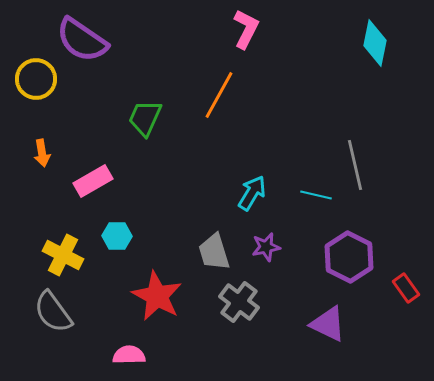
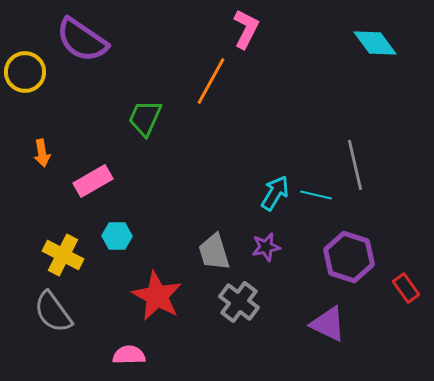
cyan diamond: rotated 48 degrees counterclockwise
yellow circle: moved 11 px left, 7 px up
orange line: moved 8 px left, 14 px up
cyan arrow: moved 23 px right
purple hexagon: rotated 9 degrees counterclockwise
